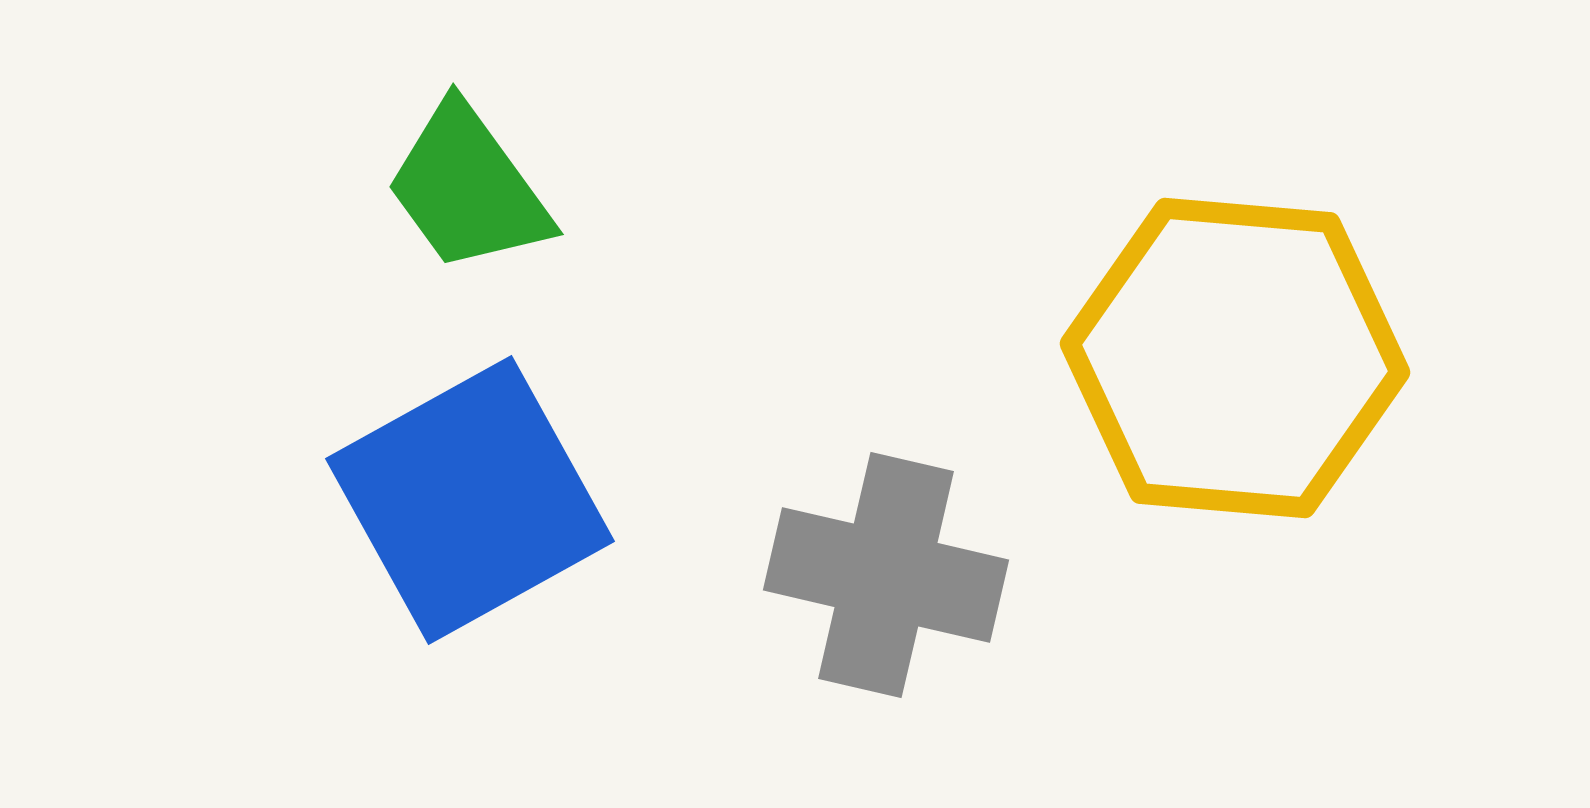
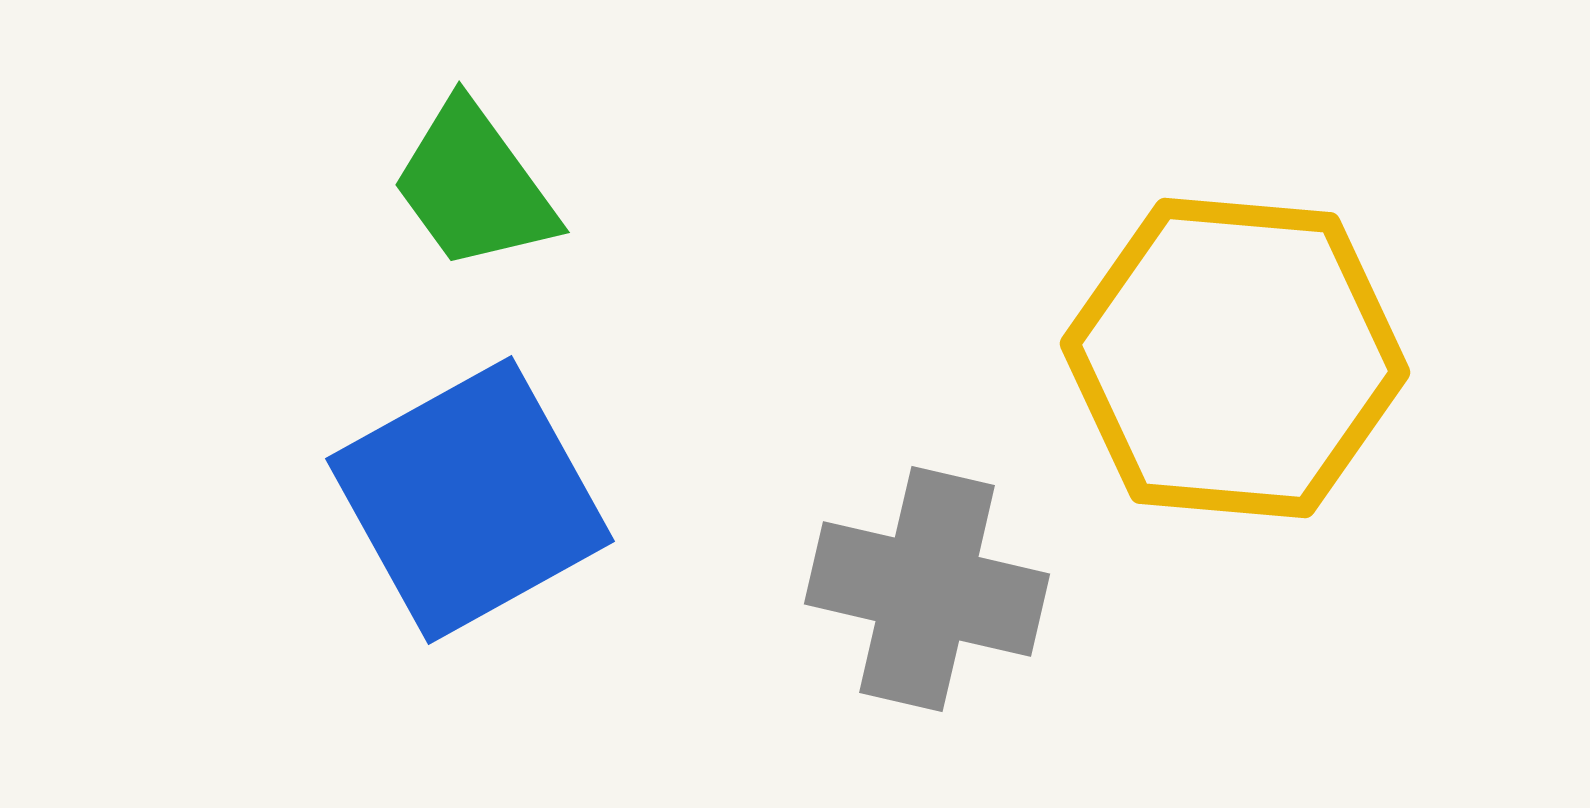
green trapezoid: moved 6 px right, 2 px up
gray cross: moved 41 px right, 14 px down
